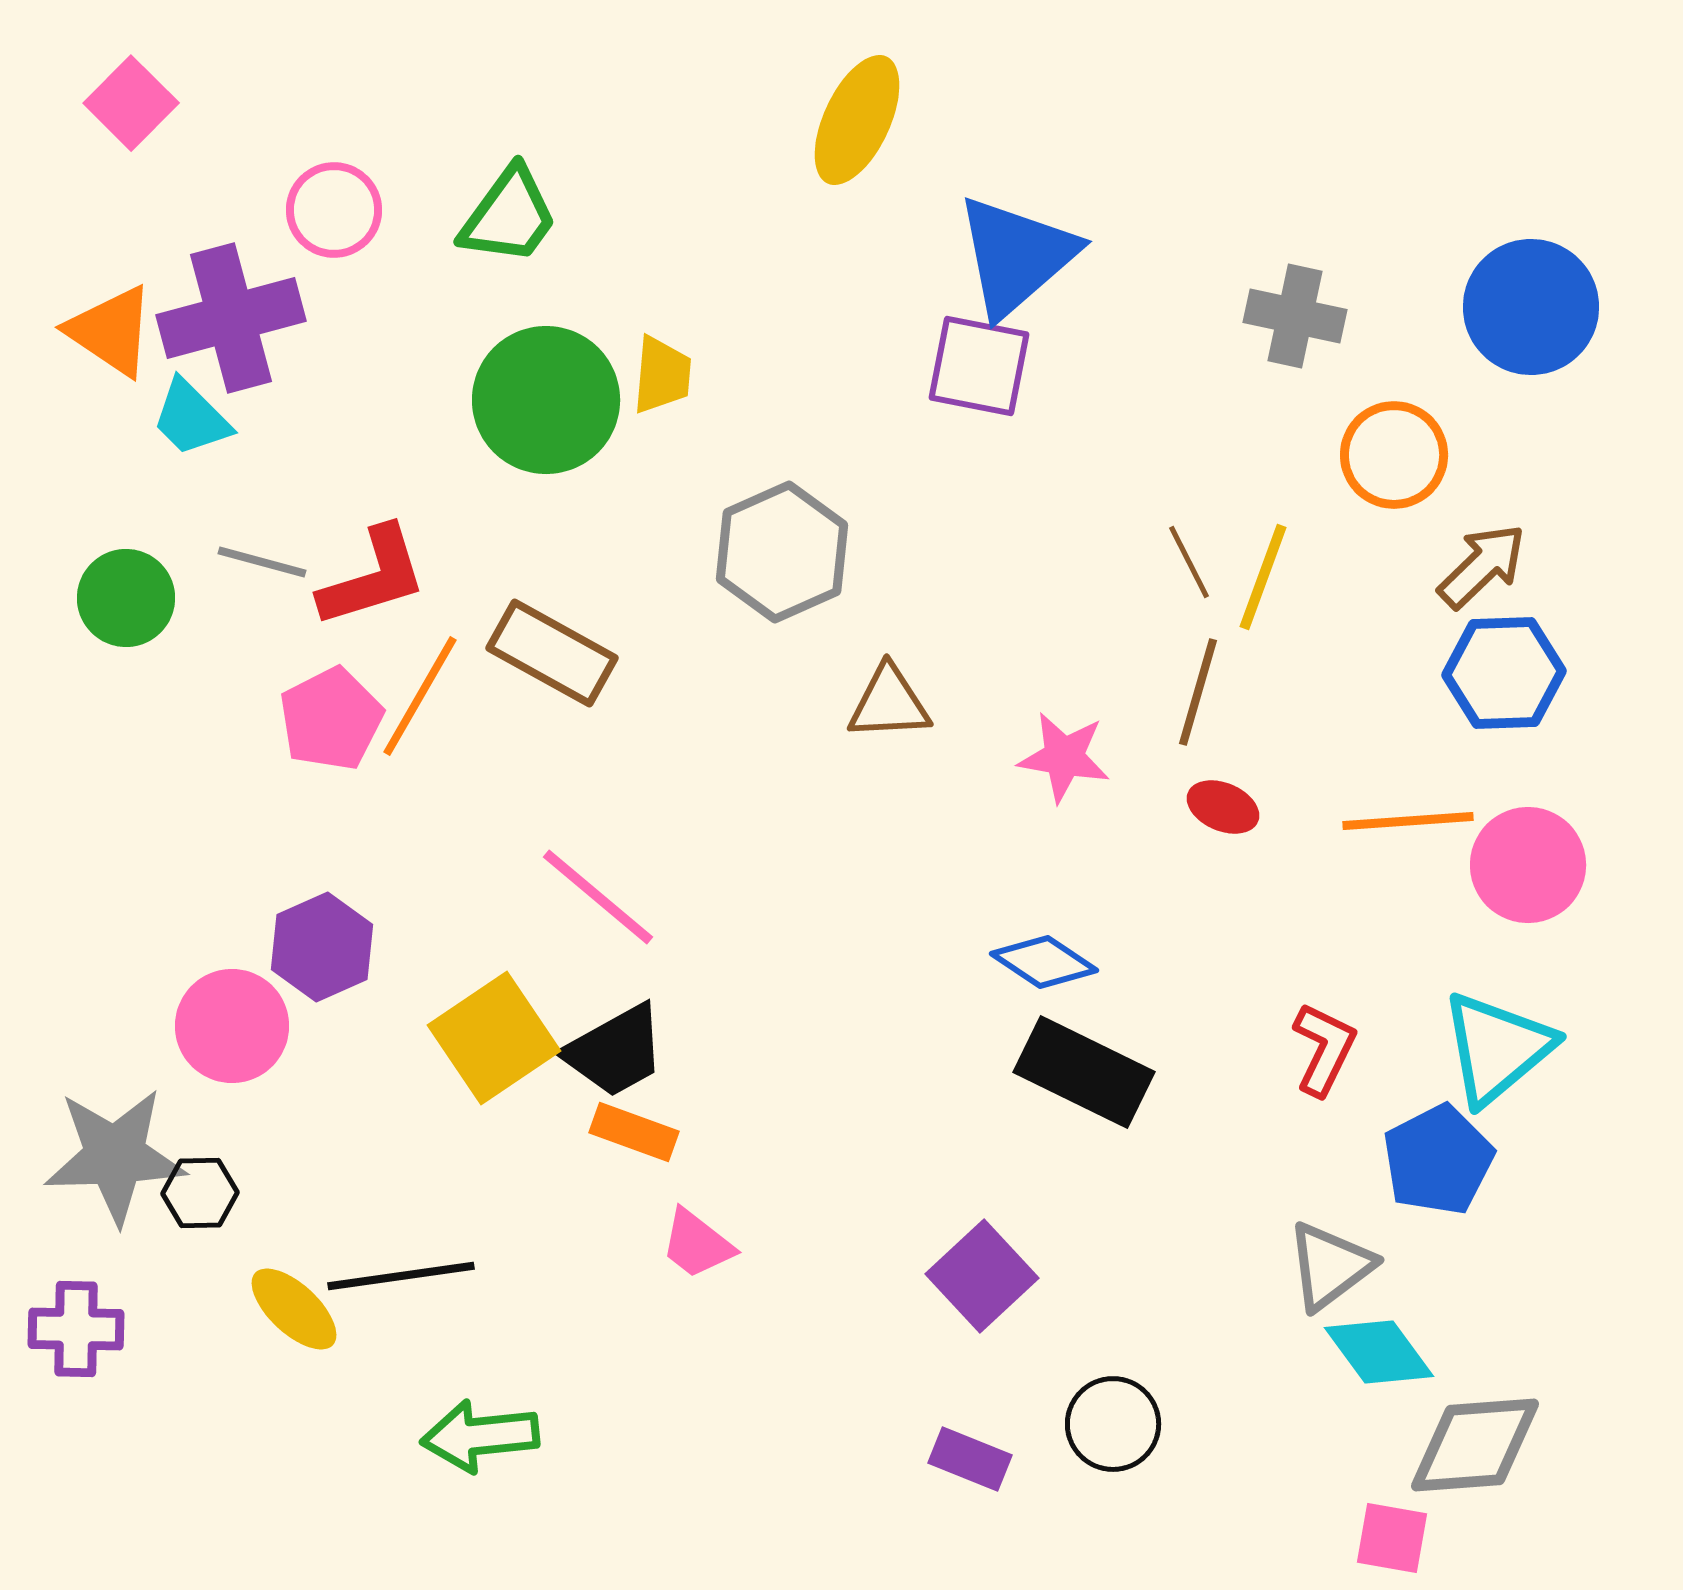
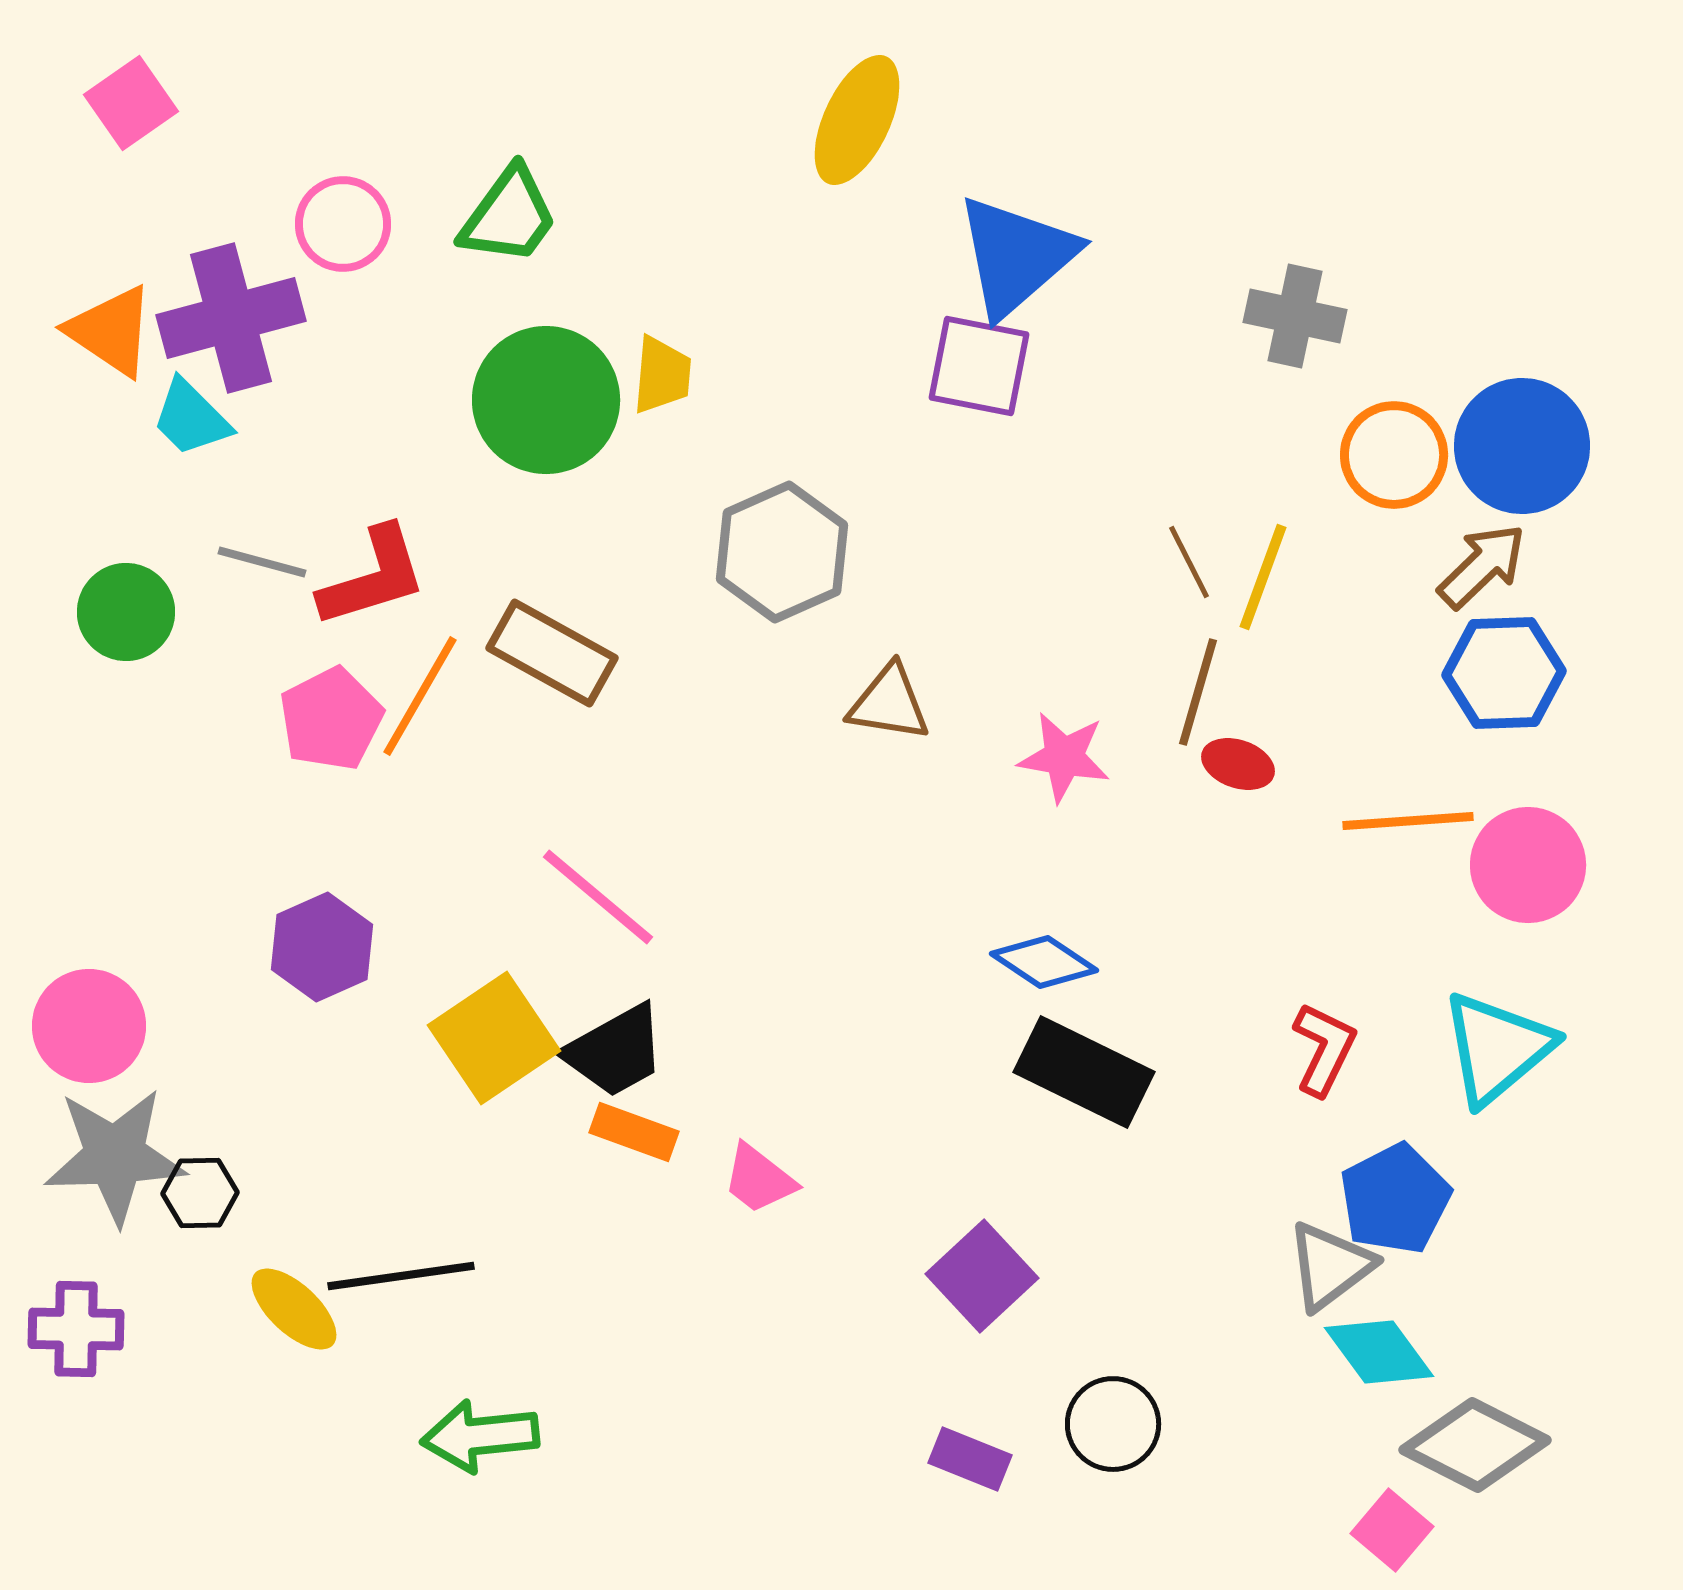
pink square at (131, 103): rotated 10 degrees clockwise
pink circle at (334, 210): moved 9 px right, 14 px down
blue circle at (1531, 307): moved 9 px left, 139 px down
green circle at (126, 598): moved 14 px down
brown triangle at (889, 703): rotated 12 degrees clockwise
red ellipse at (1223, 807): moved 15 px right, 43 px up; rotated 4 degrees counterclockwise
pink circle at (232, 1026): moved 143 px left
blue pentagon at (1438, 1160): moved 43 px left, 39 px down
pink trapezoid at (697, 1244): moved 62 px right, 65 px up
gray diamond at (1475, 1445): rotated 31 degrees clockwise
pink square at (1392, 1538): moved 8 px up; rotated 30 degrees clockwise
